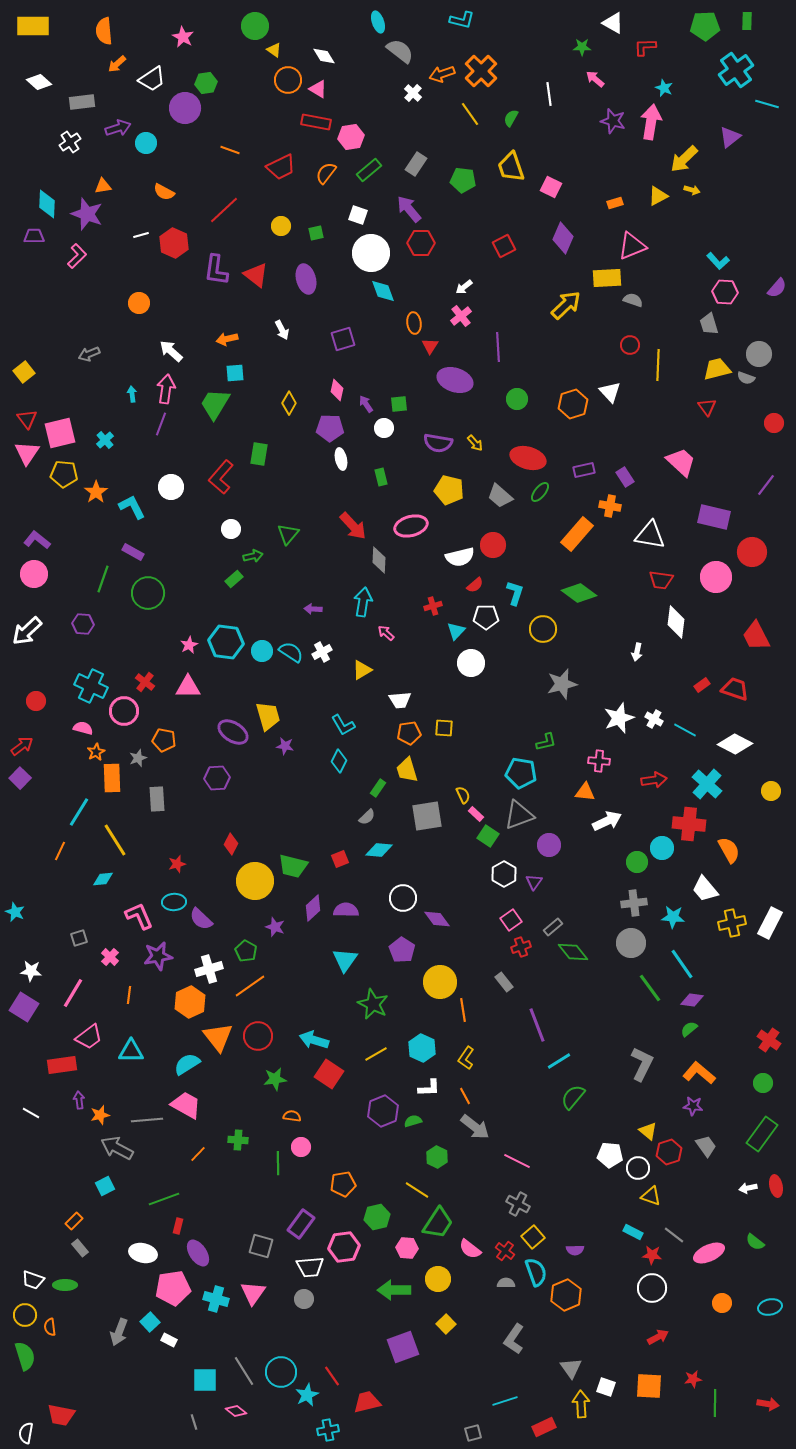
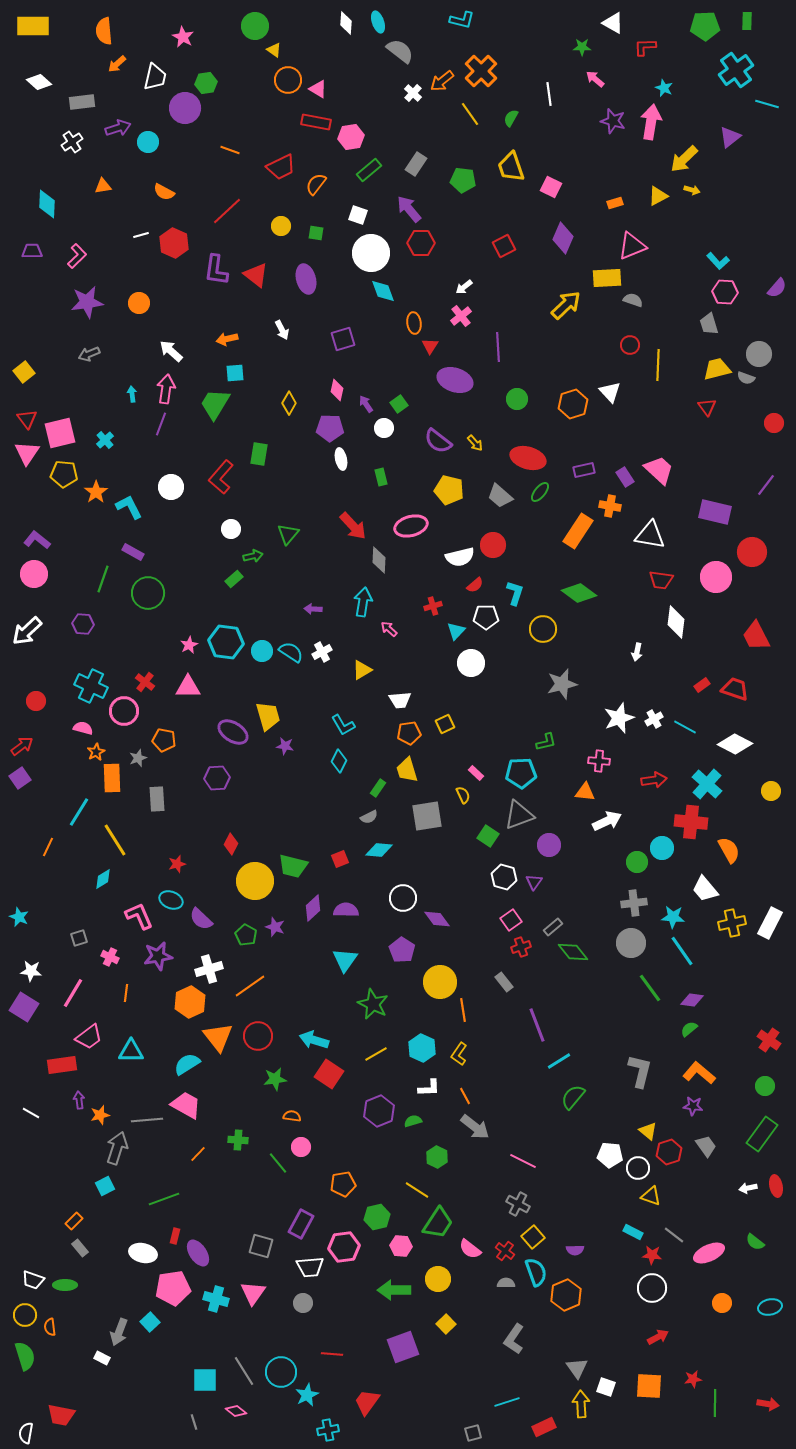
white diamond at (324, 56): moved 22 px right, 33 px up; rotated 35 degrees clockwise
orange arrow at (442, 74): moved 7 px down; rotated 20 degrees counterclockwise
white trapezoid at (152, 79): moved 3 px right, 2 px up; rotated 44 degrees counterclockwise
white cross at (70, 142): moved 2 px right
cyan circle at (146, 143): moved 2 px right, 1 px up
orange semicircle at (326, 173): moved 10 px left, 11 px down
red line at (224, 210): moved 3 px right, 1 px down
purple star at (87, 214): moved 88 px down; rotated 28 degrees counterclockwise
green square at (316, 233): rotated 21 degrees clockwise
purple trapezoid at (34, 236): moved 2 px left, 15 px down
green square at (399, 404): rotated 30 degrees counterclockwise
purple semicircle at (438, 443): moved 2 px up; rotated 28 degrees clockwise
pink trapezoid at (681, 462): moved 22 px left, 8 px down
cyan L-shape at (132, 507): moved 3 px left
purple rectangle at (714, 517): moved 1 px right, 5 px up
orange rectangle at (577, 534): moved 1 px right, 3 px up; rotated 8 degrees counterclockwise
pink arrow at (386, 633): moved 3 px right, 4 px up
white cross at (654, 719): rotated 30 degrees clockwise
yellow square at (444, 728): moved 1 px right, 4 px up; rotated 30 degrees counterclockwise
cyan line at (685, 730): moved 3 px up
cyan pentagon at (521, 773): rotated 12 degrees counterclockwise
purple square at (20, 778): rotated 10 degrees clockwise
pink rectangle at (476, 814): moved 41 px up
gray semicircle at (367, 817): moved 2 px right; rotated 18 degrees clockwise
red cross at (689, 824): moved 2 px right, 2 px up
orange line at (60, 851): moved 12 px left, 4 px up
white hexagon at (504, 874): moved 3 px down; rotated 15 degrees counterclockwise
cyan diamond at (103, 879): rotated 25 degrees counterclockwise
cyan ellipse at (174, 902): moved 3 px left, 2 px up; rotated 25 degrees clockwise
cyan star at (15, 912): moved 4 px right, 5 px down
green pentagon at (246, 951): moved 16 px up
pink cross at (110, 957): rotated 18 degrees counterclockwise
cyan line at (682, 964): moved 13 px up
orange line at (129, 995): moved 3 px left, 2 px up
yellow L-shape at (466, 1058): moved 7 px left, 4 px up
gray L-shape at (642, 1064): moved 2 px left, 7 px down; rotated 12 degrees counterclockwise
green circle at (763, 1083): moved 2 px right, 3 px down
purple hexagon at (383, 1111): moved 4 px left
gray arrow at (117, 1148): rotated 80 degrees clockwise
pink line at (517, 1161): moved 6 px right
green line at (278, 1163): rotated 40 degrees counterclockwise
purple rectangle at (301, 1224): rotated 8 degrees counterclockwise
red rectangle at (178, 1226): moved 3 px left, 10 px down
pink hexagon at (407, 1248): moved 6 px left, 2 px up
gray circle at (304, 1299): moved 1 px left, 4 px down
white rectangle at (169, 1340): moved 67 px left, 18 px down
gray triangle at (571, 1368): moved 6 px right
red line at (332, 1376): moved 22 px up; rotated 50 degrees counterclockwise
cyan line at (505, 1401): moved 2 px right, 1 px down
red trapezoid at (367, 1402): rotated 40 degrees counterclockwise
